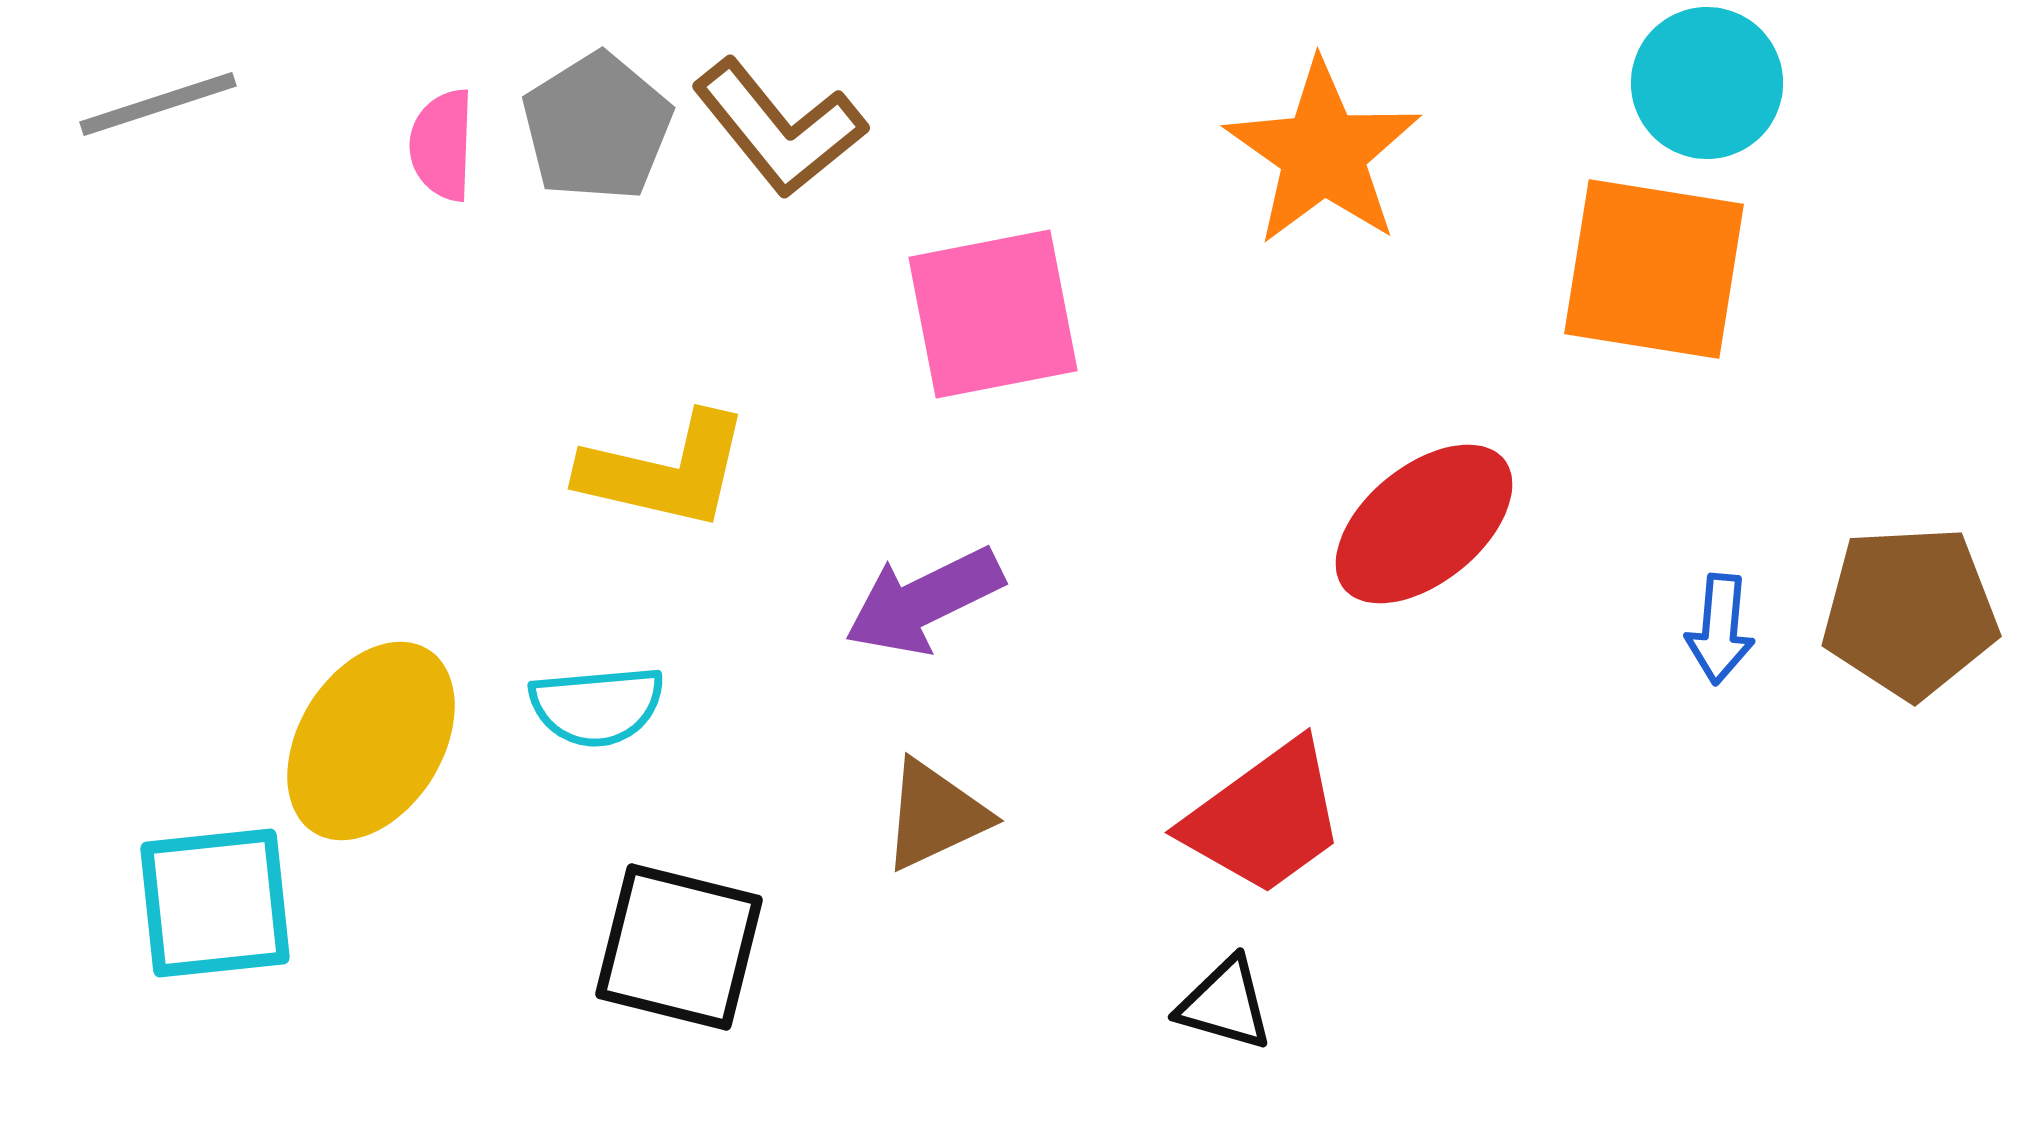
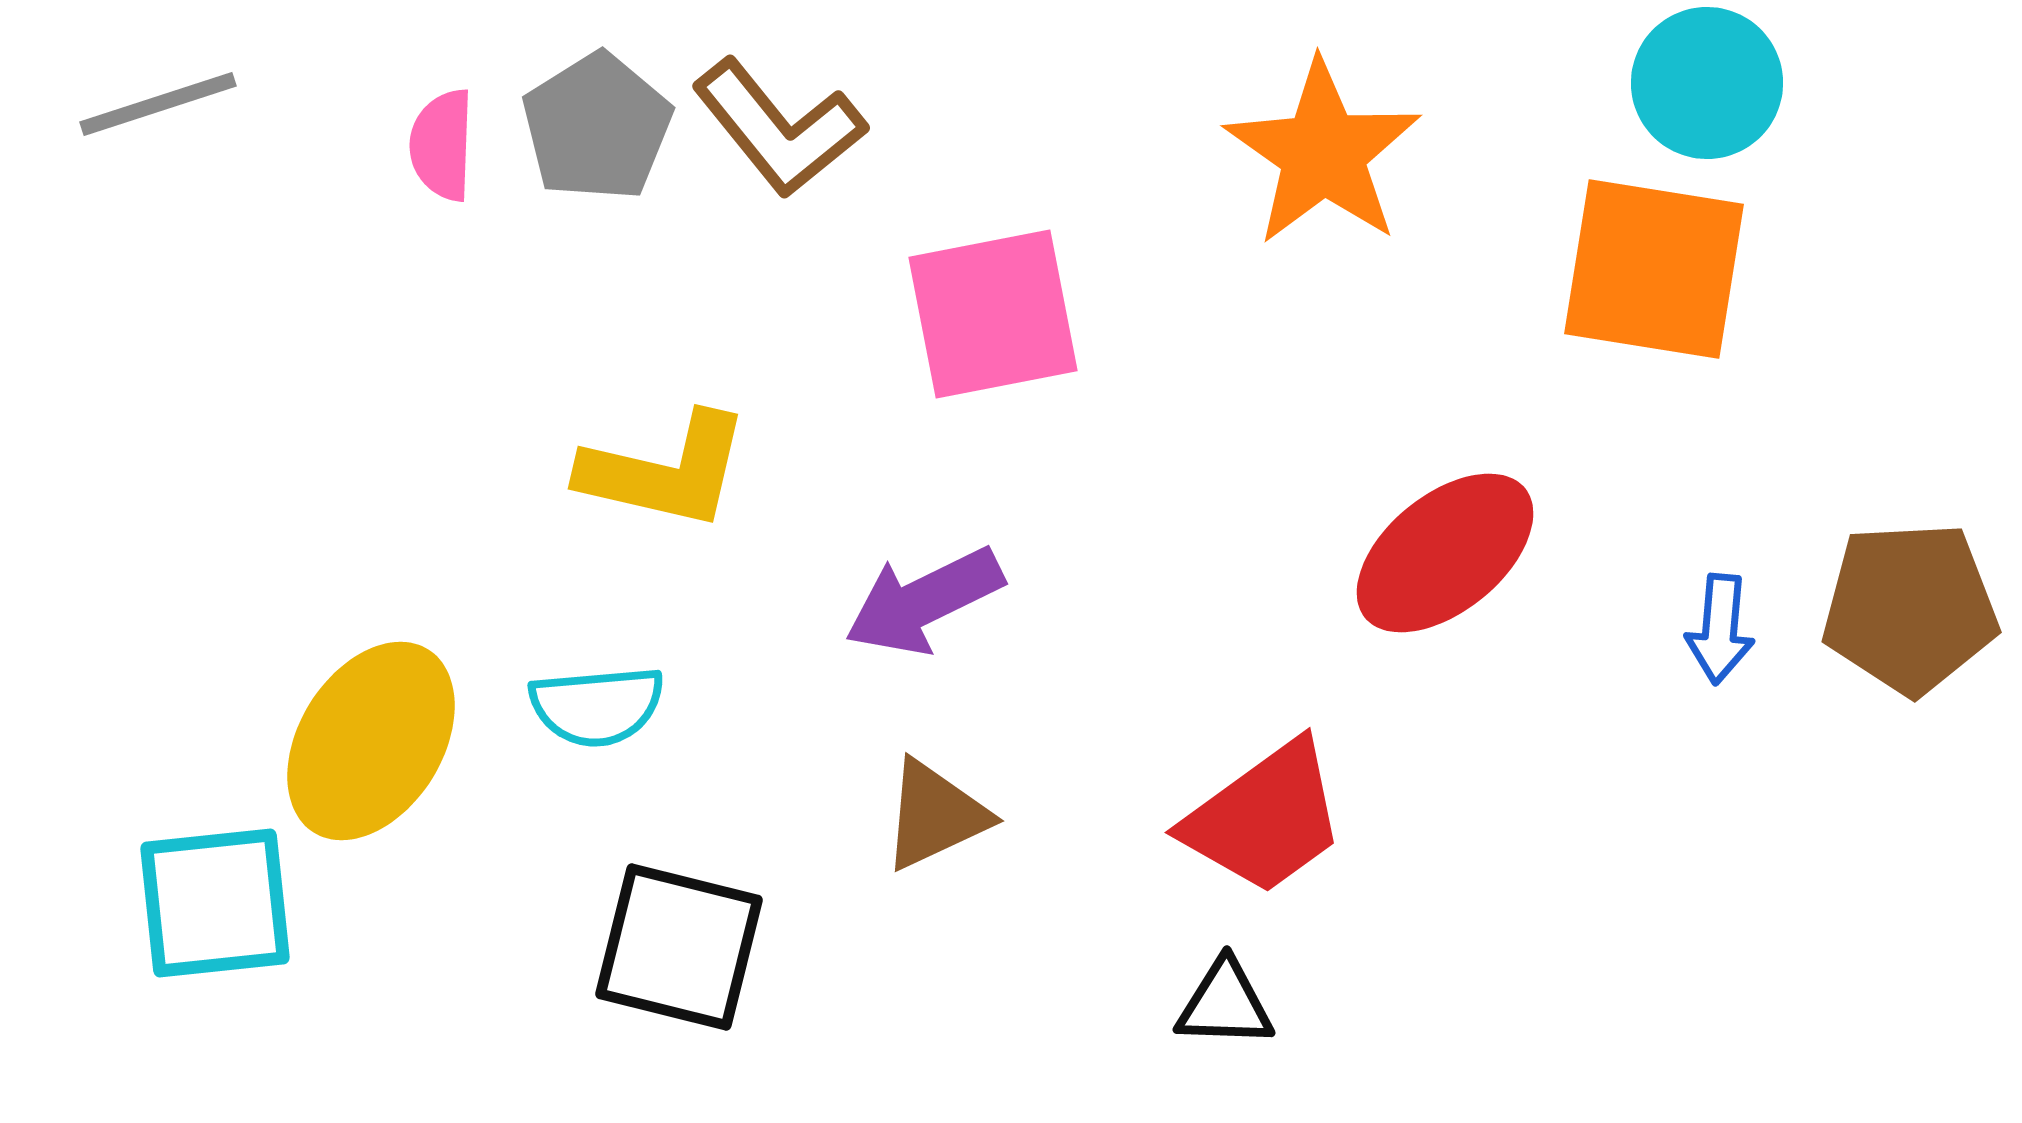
red ellipse: moved 21 px right, 29 px down
brown pentagon: moved 4 px up
black triangle: rotated 14 degrees counterclockwise
